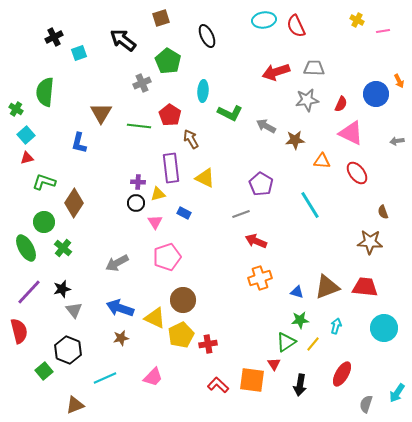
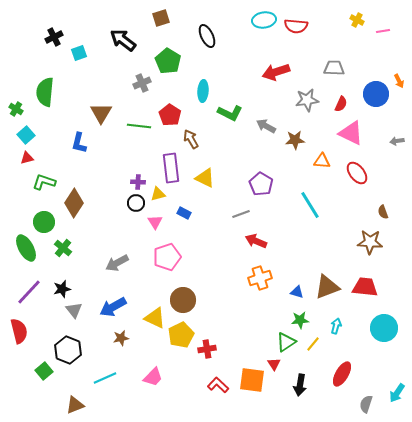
red semicircle at (296, 26): rotated 60 degrees counterclockwise
gray trapezoid at (314, 68): moved 20 px right
blue arrow at (120, 308): moved 7 px left, 1 px up; rotated 48 degrees counterclockwise
red cross at (208, 344): moved 1 px left, 5 px down
